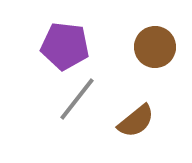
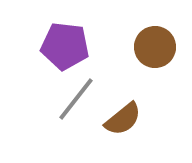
gray line: moved 1 px left
brown semicircle: moved 13 px left, 2 px up
